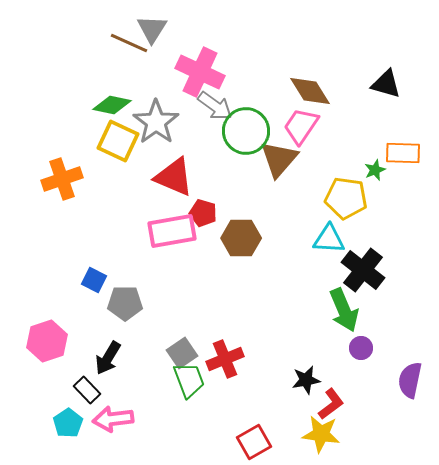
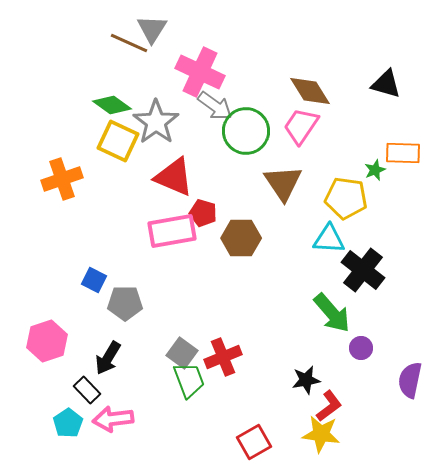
green diamond: rotated 24 degrees clockwise
brown triangle: moved 4 px right, 24 px down; rotated 15 degrees counterclockwise
green arrow: moved 12 px left, 3 px down; rotated 18 degrees counterclockwise
gray square: rotated 20 degrees counterclockwise
red cross: moved 2 px left, 2 px up
red L-shape: moved 2 px left, 2 px down
